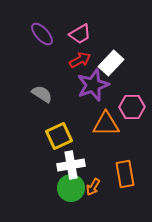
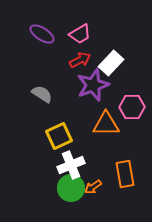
purple ellipse: rotated 15 degrees counterclockwise
white cross: rotated 12 degrees counterclockwise
orange arrow: rotated 24 degrees clockwise
